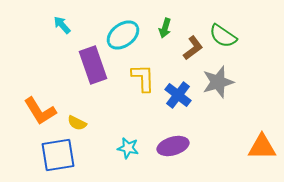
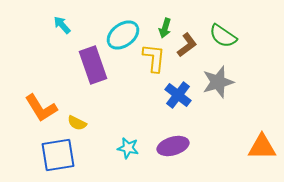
brown L-shape: moved 6 px left, 3 px up
yellow L-shape: moved 11 px right, 20 px up; rotated 8 degrees clockwise
orange L-shape: moved 1 px right, 3 px up
